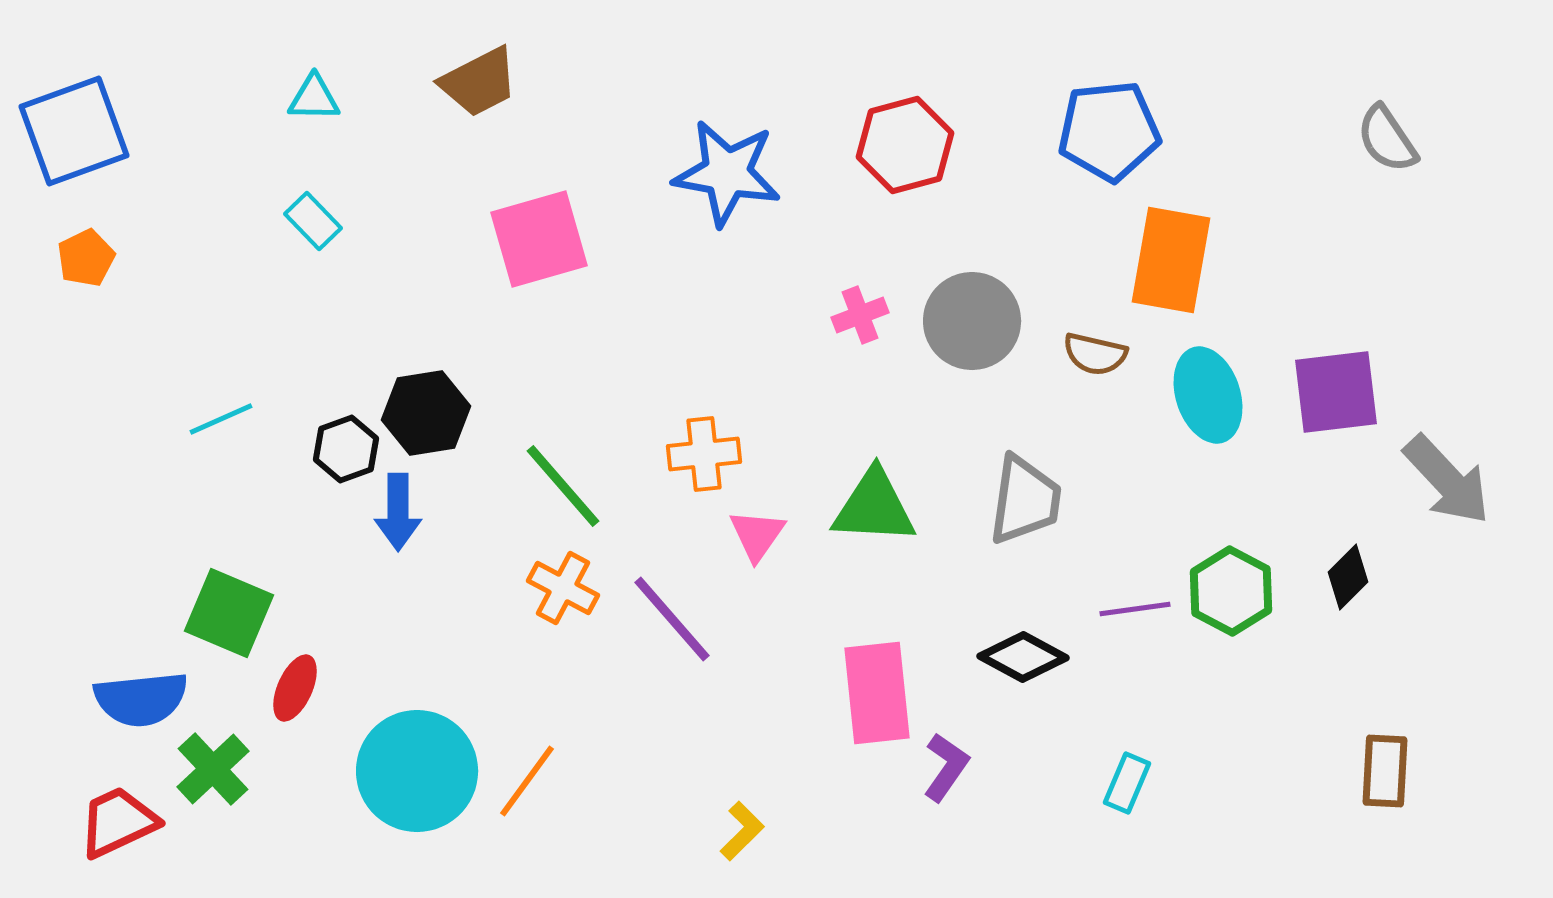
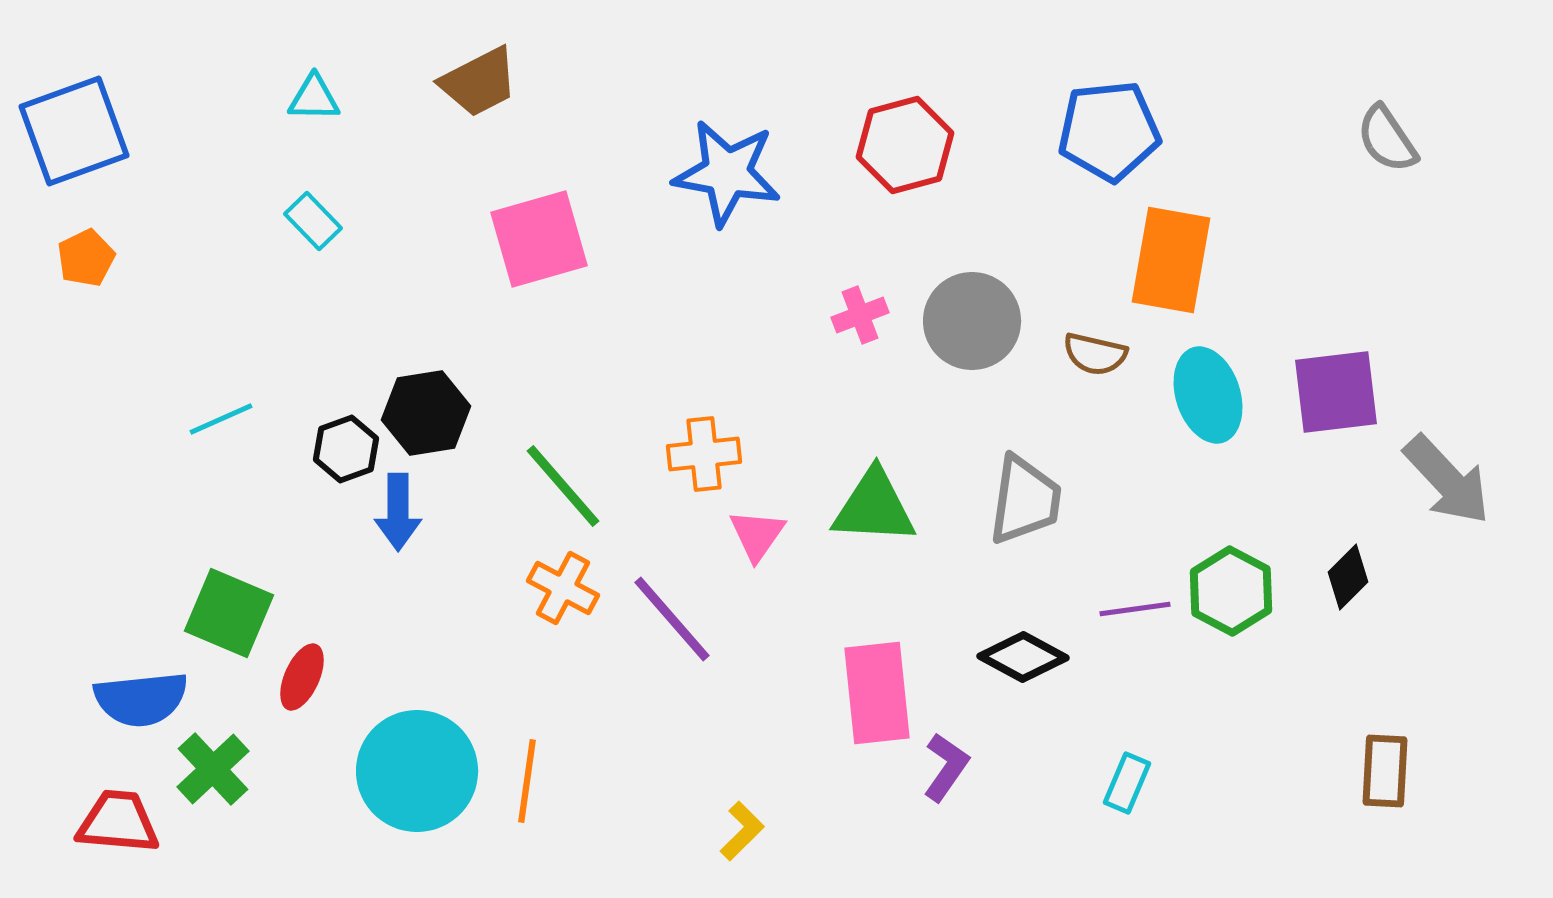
red ellipse at (295, 688): moved 7 px right, 11 px up
orange line at (527, 781): rotated 28 degrees counterclockwise
red trapezoid at (118, 822): rotated 30 degrees clockwise
